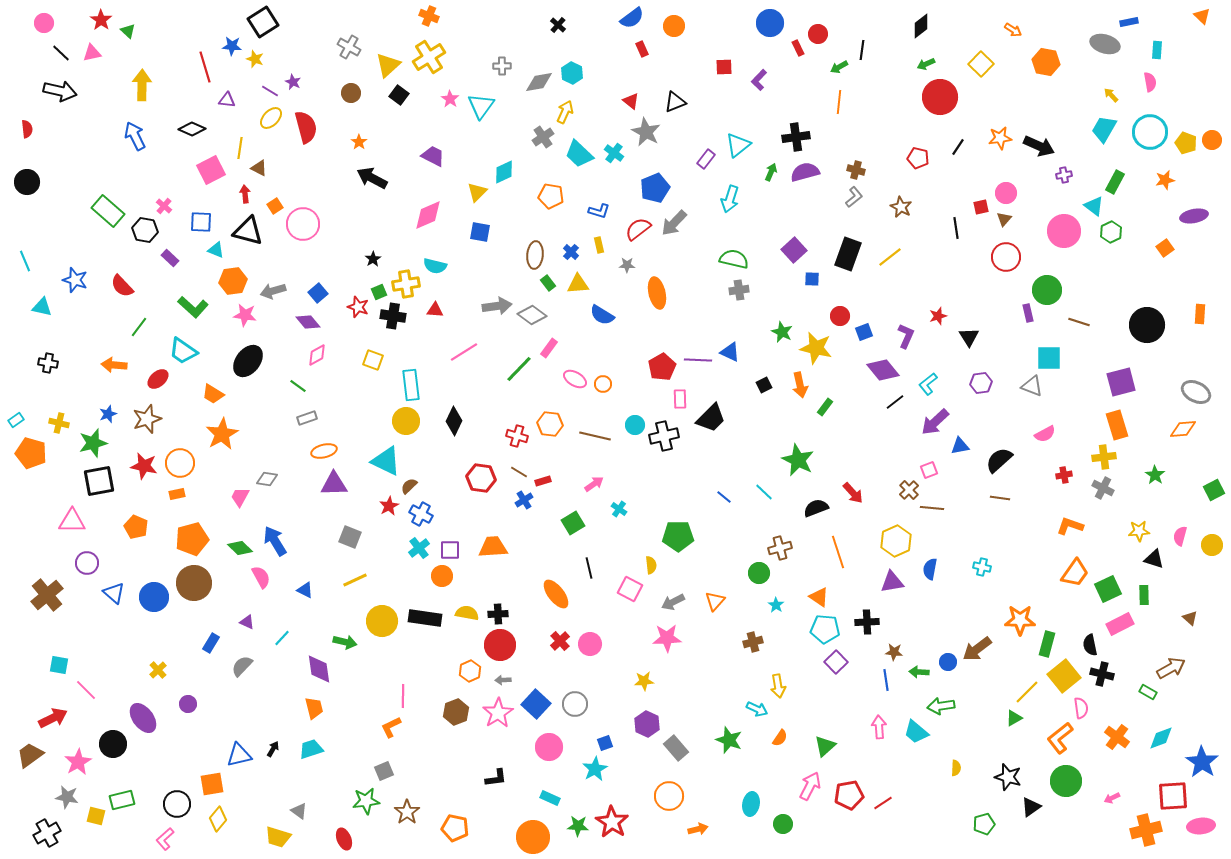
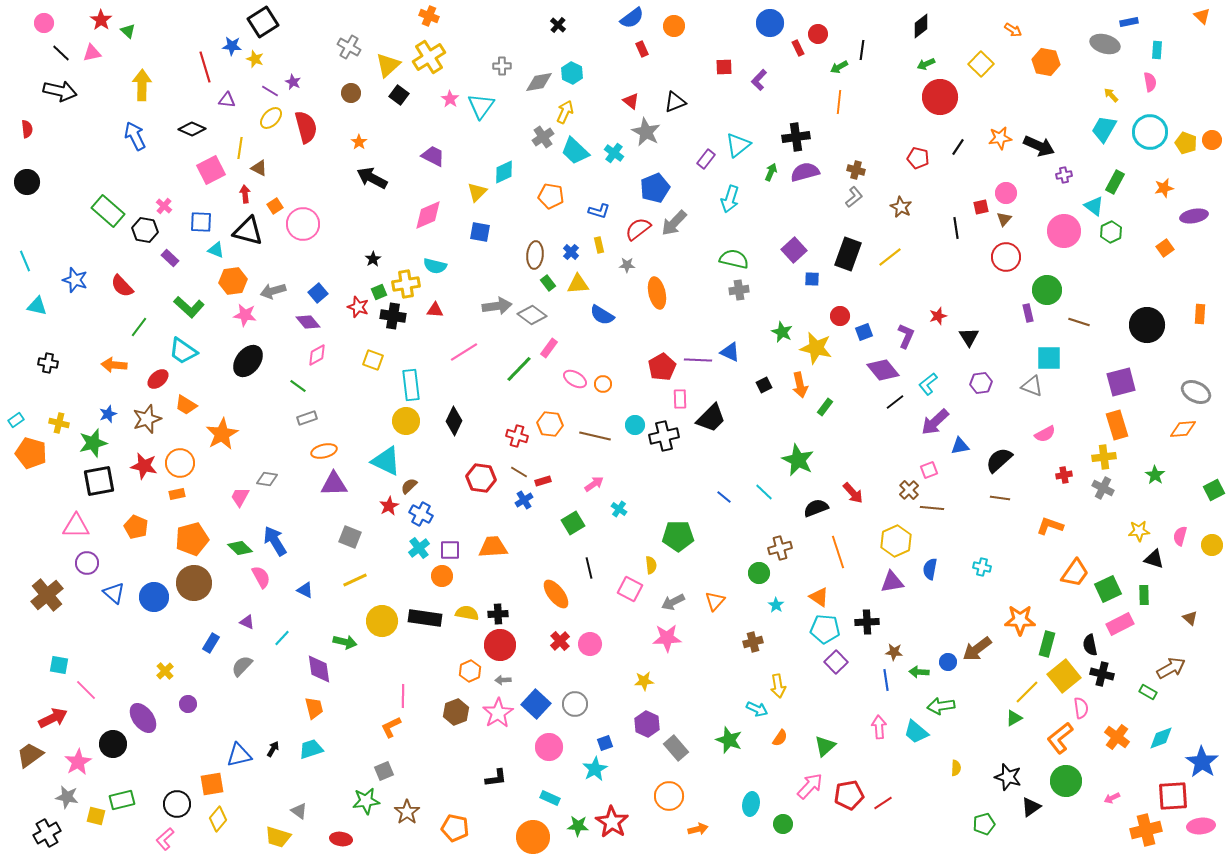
cyan trapezoid at (579, 154): moved 4 px left, 3 px up
orange star at (1165, 180): moved 1 px left, 8 px down
cyan triangle at (42, 307): moved 5 px left, 1 px up
green L-shape at (193, 307): moved 4 px left
orange trapezoid at (213, 394): moved 27 px left, 11 px down
pink triangle at (72, 521): moved 4 px right, 5 px down
orange L-shape at (1070, 526): moved 20 px left
yellow cross at (158, 670): moved 7 px right, 1 px down
pink arrow at (810, 786): rotated 16 degrees clockwise
red ellipse at (344, 839): moved 3 px left; rotated 60 degrees counterclockwise
